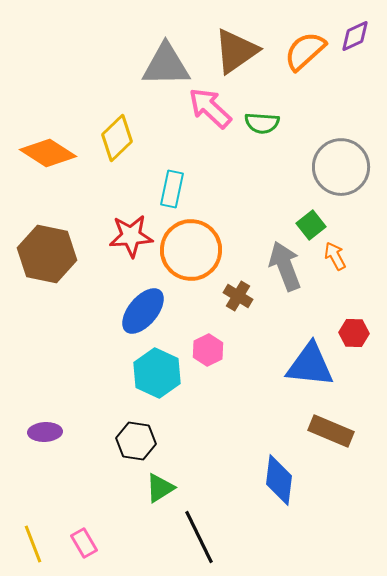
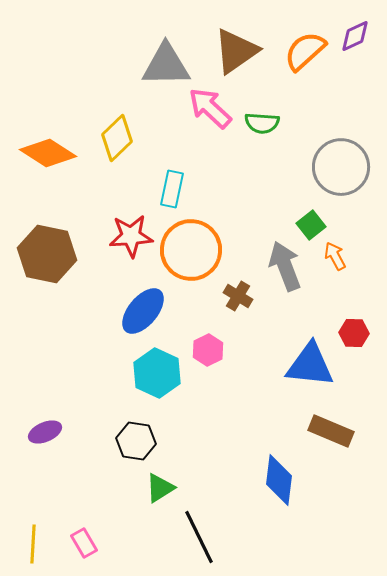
purple ellipse: rotated 20 degrees counterclockwise
yellow line: rotated 24 degrees clockwise
